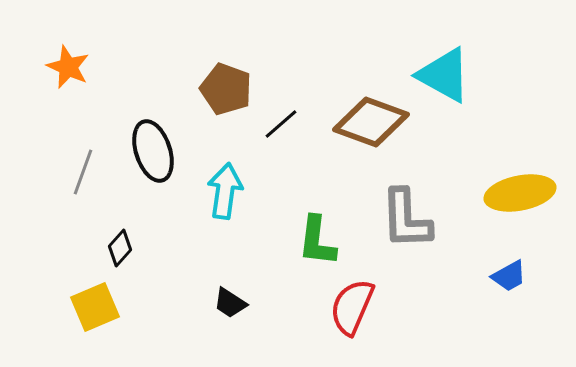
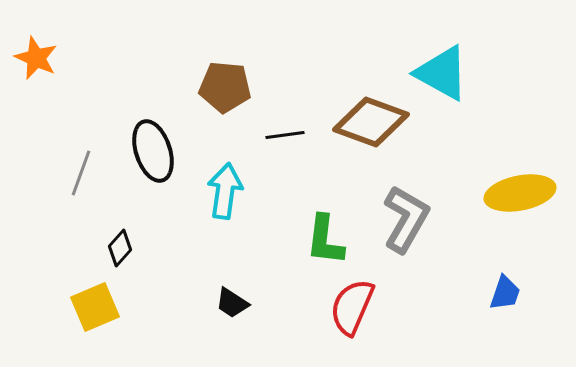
orange star: moved 32 px left, 9 px up
cyan triangle: moved 2 px left, 2 px up
brown pentagon: moved 1 px left, 2 px up; rotated 15 degrees counterclockwise
black line: moved 4 px right, 11 px down; rotated 33 degrees clockwise
gray line: moved 2 px left, 1 px down
gray L-shape: rotated 148 degrees counterclockwise
green L-shape: moved 8 px right, 1 px up
blue trapezoid: moved 4 px left, 17 px down; rotated 42 degrees counterclockwise
black trapezoid: moved 2 px right
